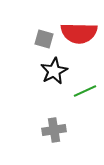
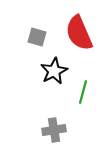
red semicircle: rotated 66 degrees clockwise
gray square: moved 7 px left, 2 px up
green line: moved 2 px left, 1 px down; rotated 50 degrees counterclockwise
